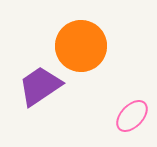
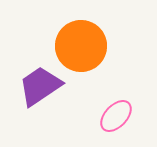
pink ellipse: moved 16 px left
